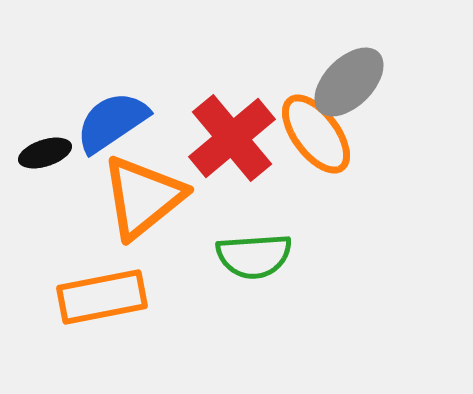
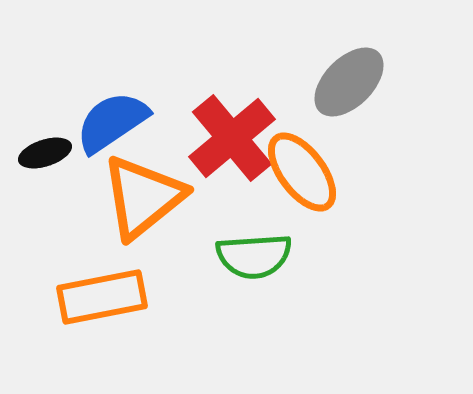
orange ellipse: moved 14 px left, 38 px down
